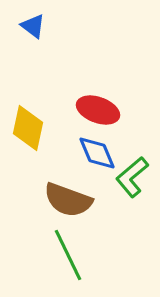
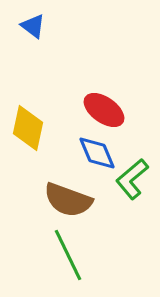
red ellipse: moved 6 px right; rotated 15 degrees clockwise
green L-shape: moved 2 px down
